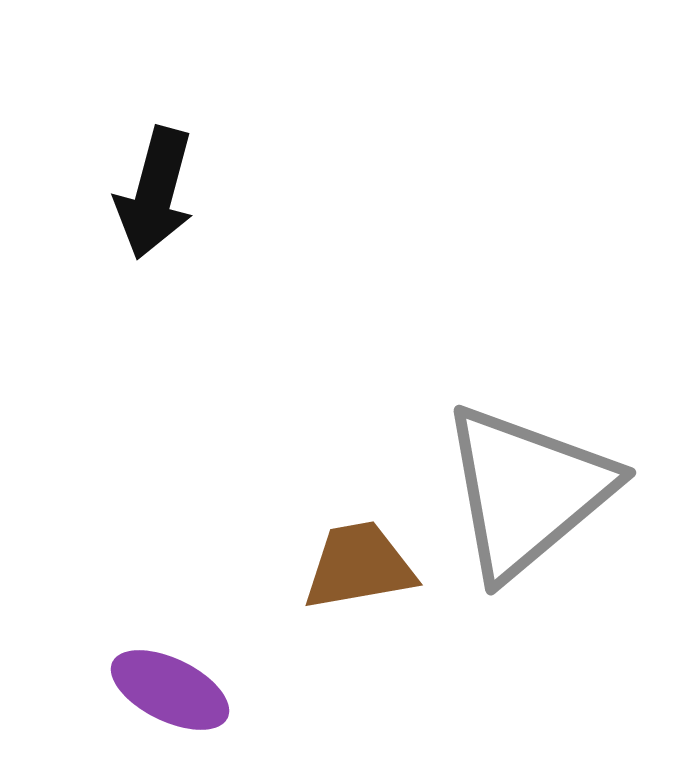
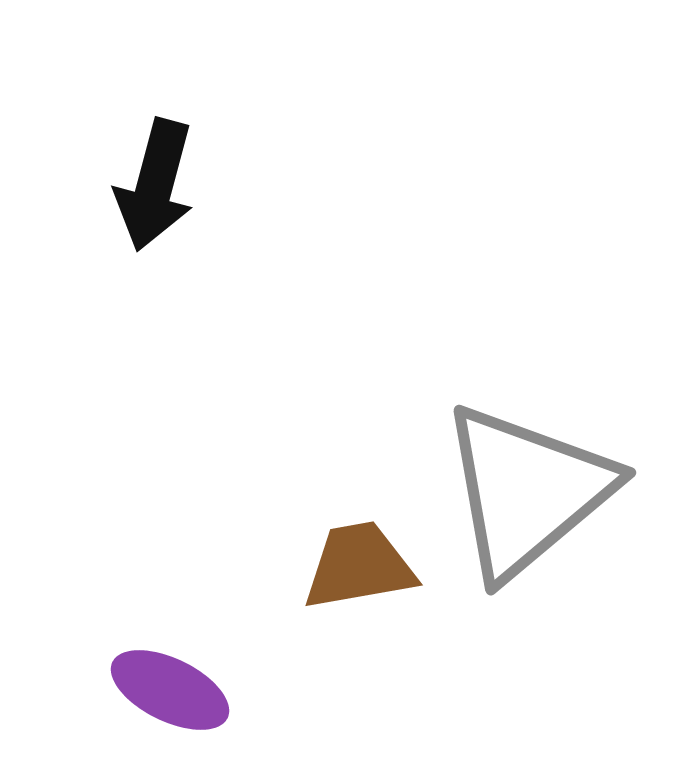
black arrow: moved 8 px up
